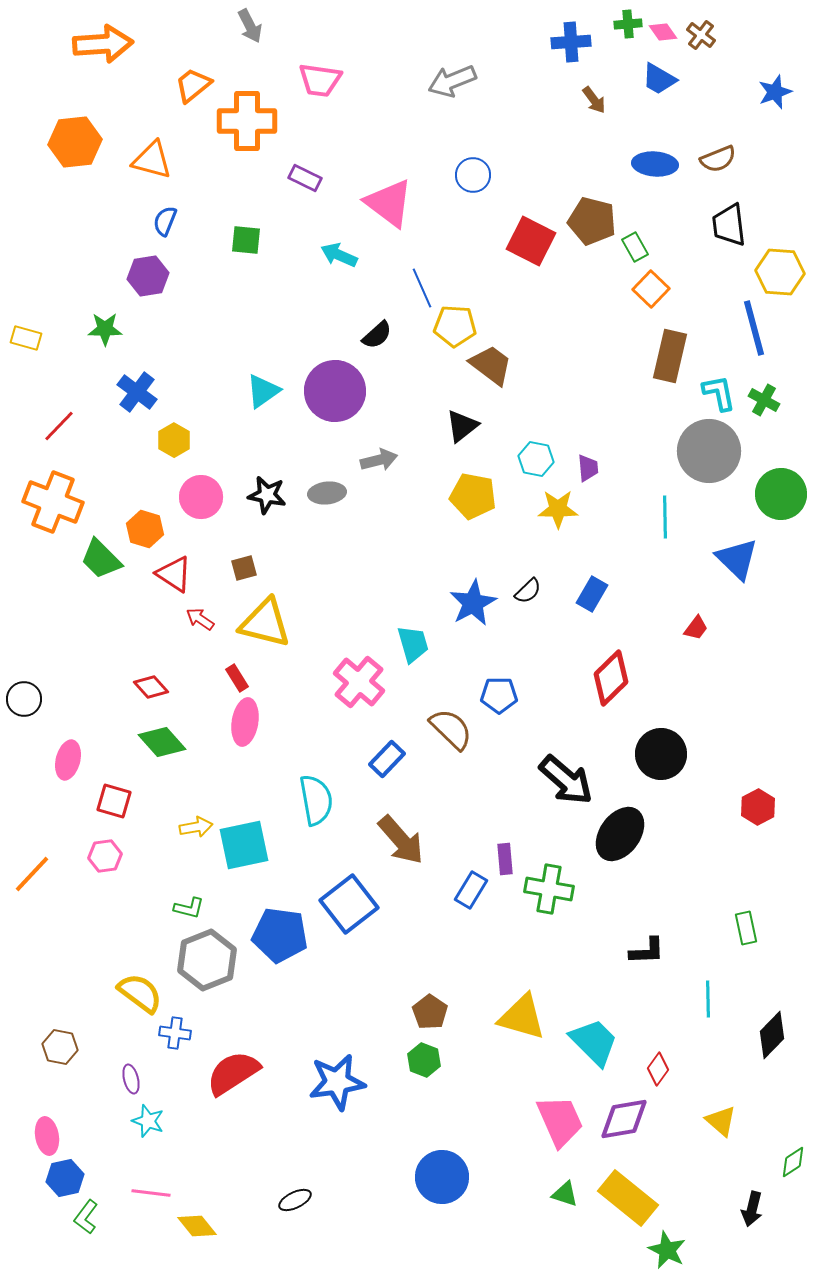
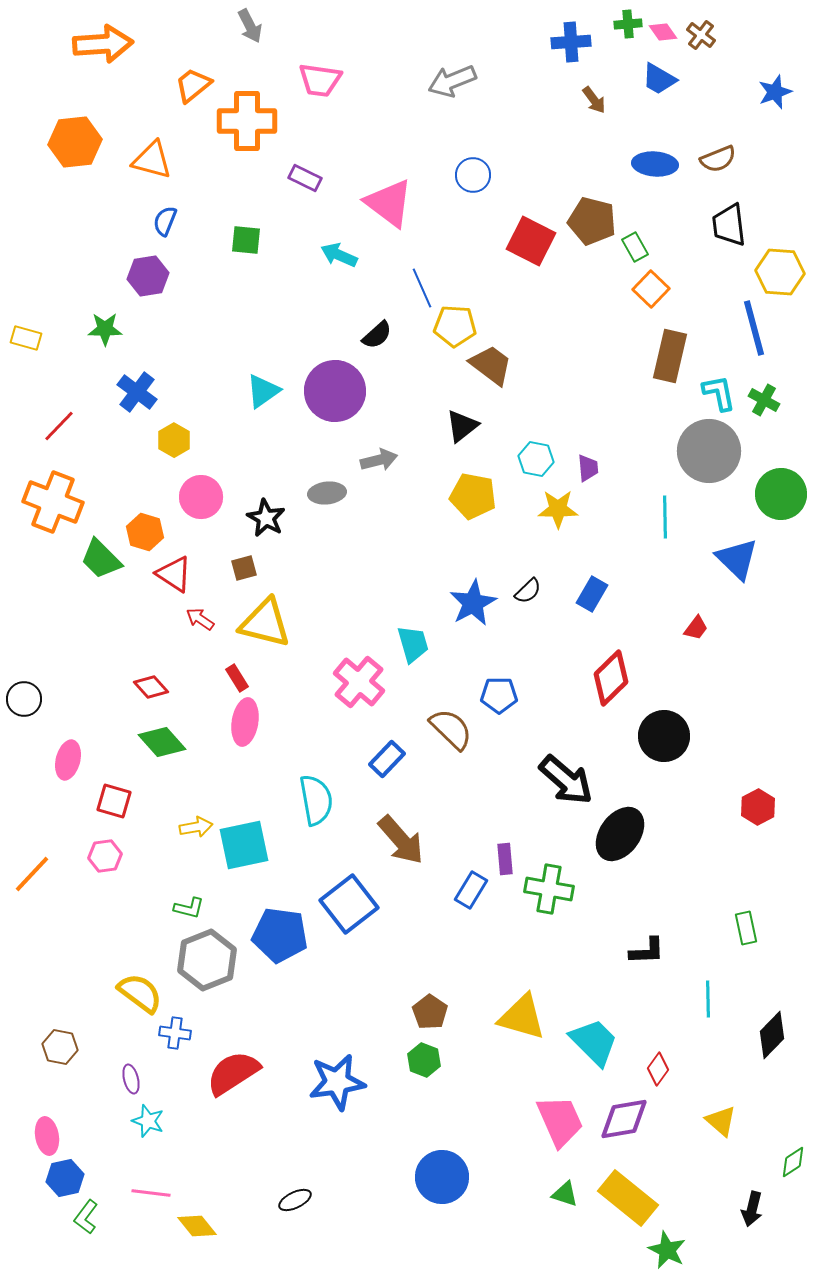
black star at (267, 495): moved 1 px left, 23 px down; rotated 18 degrees clockwise
orange hexagon at (145, 529): moved 3 px down
black circle at (661, 754): moved 3 px right, 18 px up
